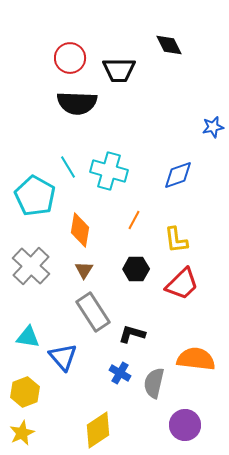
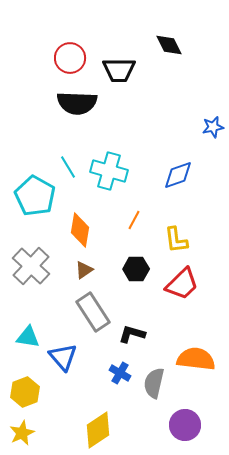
brown triangle: rotated 24 degrees clockwise
